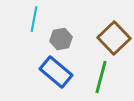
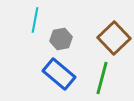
cyan line: moved 1 px right, 1 px down
blue rectangle: moved 3 px right, 2 px down
green line: moved 1 px right, 1 px down
